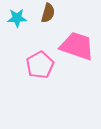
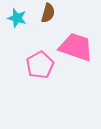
cyan star: rotated 18 degrees clockwise
pink trapezoid: moved 1 px left, 1 px down
